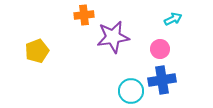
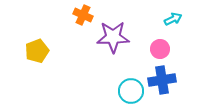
orange cross: moved 1 px left; rotated 30 degrees clockwise
purple star: rotated 8 degrees clockwise
